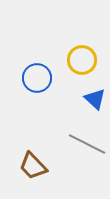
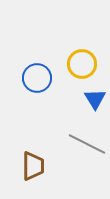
yellow circle: moved 4 px down
blue triangle: rotated 15 degrees clockwise
brown trapezoid: rotated 136 degrees counterclockwise
